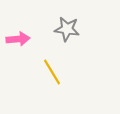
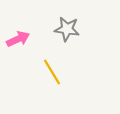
pink arrow: rotated 20 degrees counterclockwise
